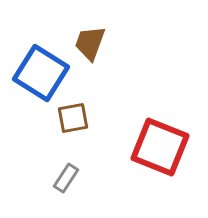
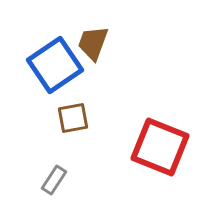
brown trapezoid: moved 3 px right
blue square: moved 14 px right, 8 px up; rotated 24 degrees clockwise
gray rectangle: moved 12 px left, 2 px down
